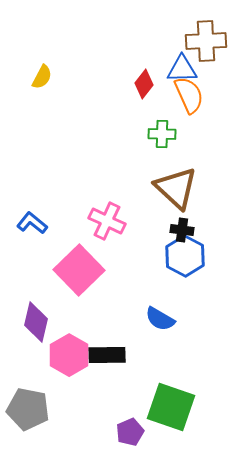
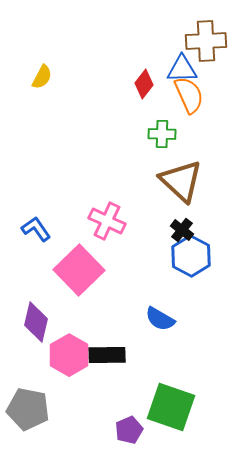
brown triangle: moved 5 px right, 7 px up
blue L-shape: moved 4 px right, 6 px down; rotated 16 degrees clockwise
black cross: rotated 30 degrees clockwise
blue hexagon: moved 6 px right
purple pentagon: moved 1 px left, 2 px up
